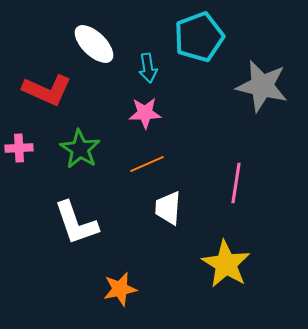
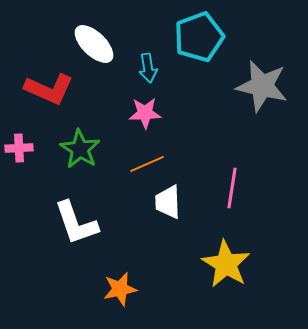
red L-shape: moved 2 px right, 1 px up
pink line: moved 4 px left, 5 px down
white trapezoid: moved 6 px up; rotated 6 degrees counterclockwise
